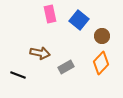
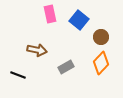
brown circle: moved 1 px left, 1 px down
brown arrow: moved 3 px left, 3 px up
